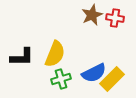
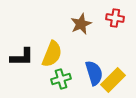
brown star: moved 11 px left, 9 px down
yellow semicircle: moved 3 px left
blue semicircle: rotated 80 degrees counterclockwise
yellow rectangle: moved 1 px right, 1 px down
